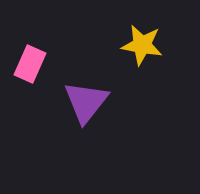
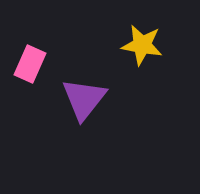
purple triangle: moved 2 px left, 3 px up
